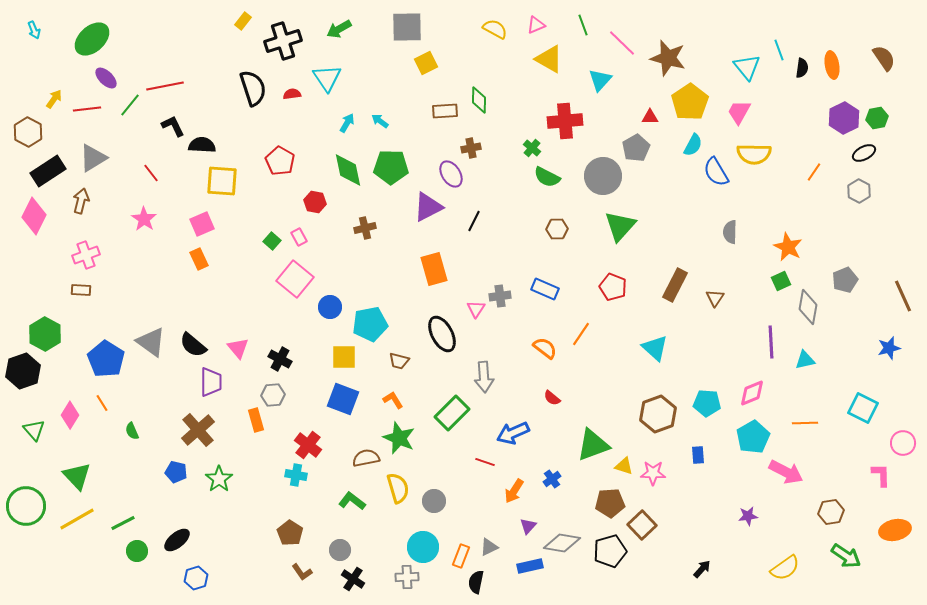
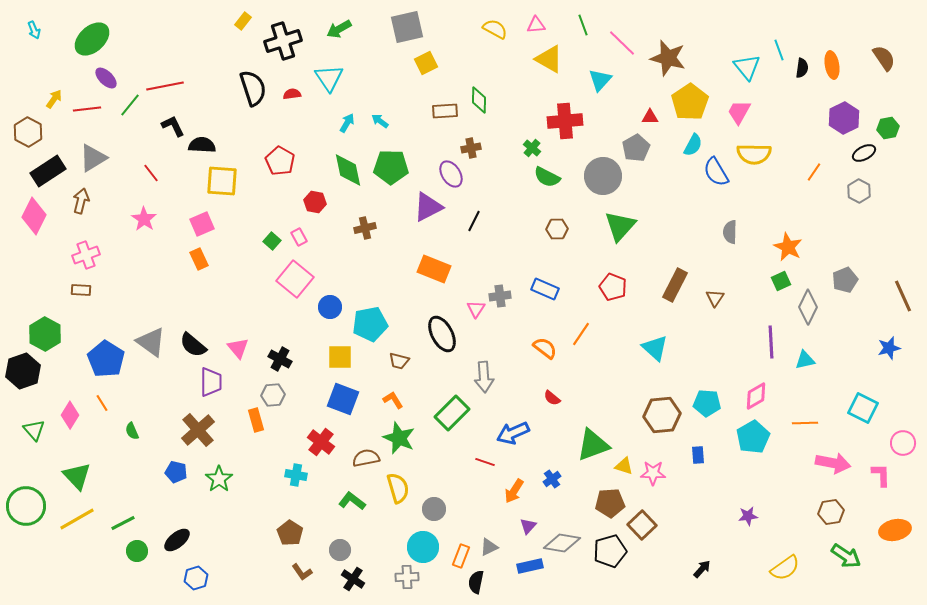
pink triangle at (536, 25): rotated 18 degrees clockwise
gray square at (407, 27): rotated 12 degrees counterclockwise
cyan triangle at (327, 78): moved 2 px right
green hexagon at (877, 118): moved 11 px right, 10 px down
orange rectangle at (434, 269): rotated 52 degrees counterclockwise
gray diamond at (808, 307): rotated 16 degrees clockwise
yellow square at (344, 357): moved 4 px left
pink diamond at (752, 393): moved 4 px right, 3 px down; rotated 8 degrees counterclockwise
brown hexagon at (658, 414): moved 4 px right, 1 px down; rotated 15 degrees clockwise
red cross at (308, 445): moved 13 px right, 3 px up
pink arrow at (786, 472): moved 47 px right, 9 px up; rotated 16 degrees counterclockwise
gray circle at (434, 501): moved 8 px down
